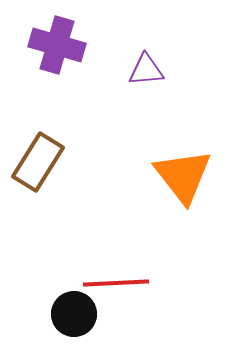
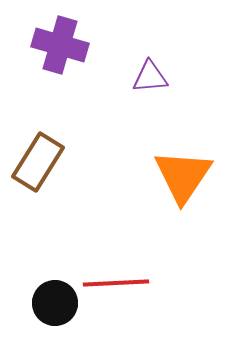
purple cross: moved 3 px right
purple triangle: moved 4 px right, 7 px down
orange triangle: rotated 12 degrees clockwise
black circle: moved 19 px left, 11 px up
